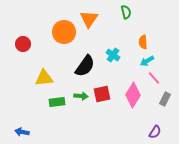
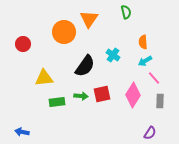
cyan arrow: moved 2 px left
gray rectangle: moved 5 px left, 2 px down; rotated 24 degrees counterclockwise
purple semicircle: moved 5 px left, 1 px down
